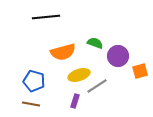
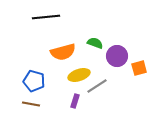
purple circle: moved 1 px left
orange square: moved 1 px left, 3 px up
